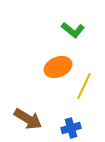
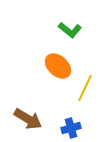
green L-shape: moved 3 px left
orange ellipse: moved 1 px up; rotated 64 degrees clockwise
yellow line: moved 1 px right, 2 px down
